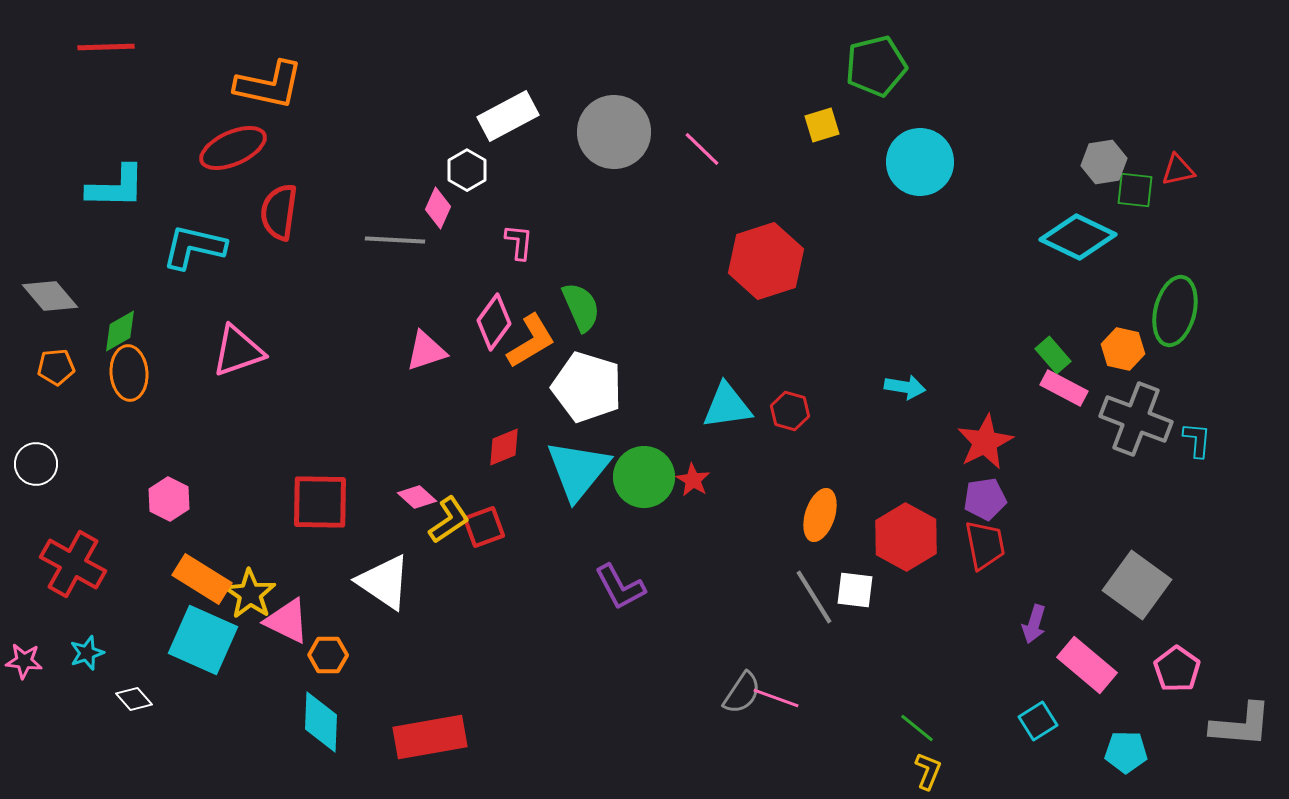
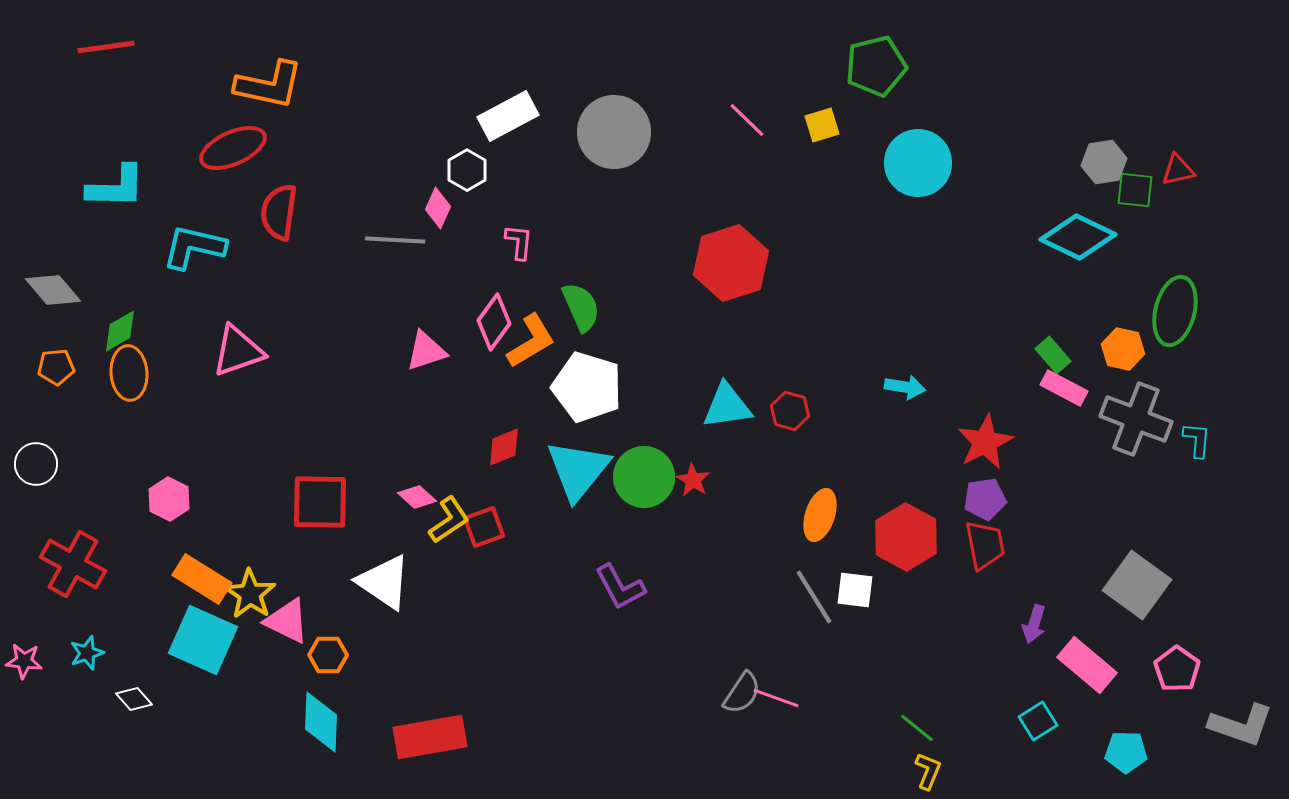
red line at (106, 47): rotated 6 degrees counterclockwise
pink line at (702, 149): moved 45 px right, 29 px up
cyan circle at (920, 162): moved 2 px left, 1 px down
red hexagon at (766, 261): moved 35 px left, 2 px down
gray diamond at (50, 296): moved 3 px right, 6 px up
gray L-shape at (1241, 725): rotated 14 degrees clockwise
